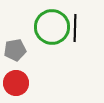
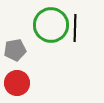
green circle: moved 1 px left, 2 px up
red circle: moved 1 px right
